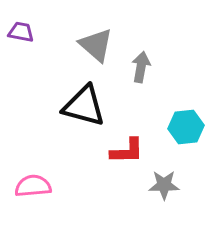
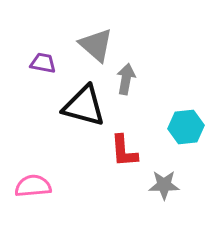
purple trapezoid: moved 22 px right, 31 px down
gray arrow: moved 15 px left, 12 px down
red L-shape: moved 3 px left; rotated 87 degrees clockwise
